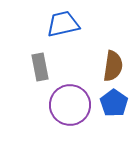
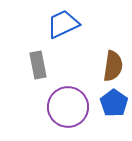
blue trapezoid: rotated 12 degrees counterclockwise
gray rectangle: moved 2 px left, 2 px up
purple circle: moved 2 px left, 2 px down
